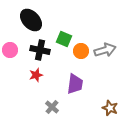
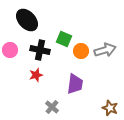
black ellipse: moved 4 px left
